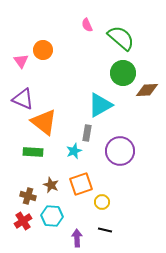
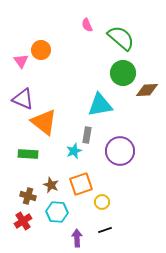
orange circle: moved 2 px left
cyan triangle: rotated 20 degrees clockwise
gray rectangle: moved 2 px down
green rectangle: moved 5 px left, 2 px down
cyan hexagon: moved 5 px right, 4 px up
black line: rotated 32 degrees counterclockwise
